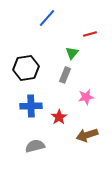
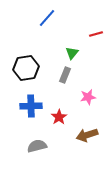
red line: moved 6 px right
pink star: moved 2 px right
gray semicircle: moved 2 px right
